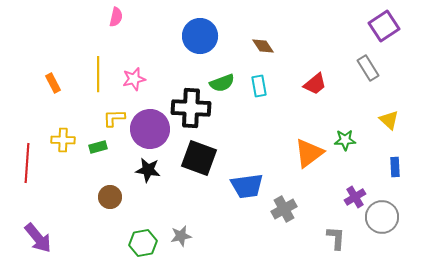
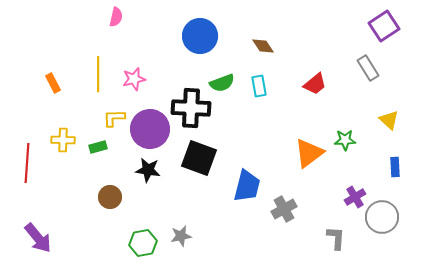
blue trapezoid: rotated 68 degrees counterclockwise
